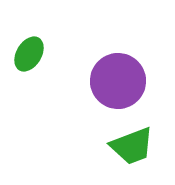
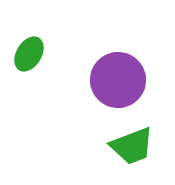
purple circle: moved 1 px up
